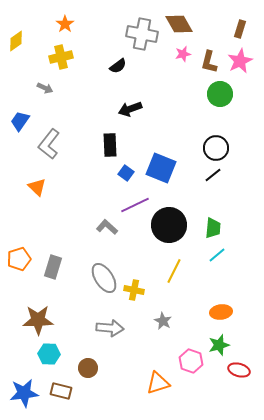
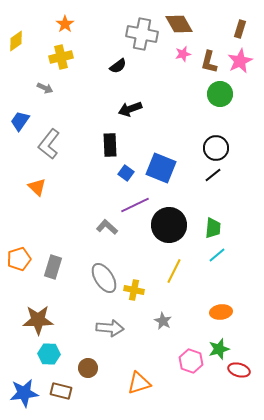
green star at (219, 345): moved 4 px down
orange triangle at (158, 383): moved 19 px left
